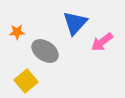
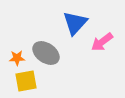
orange star: moved 26 px down
gray ellipse: moved 1 px right, 2 px down
yellow square: rotated 30 degrees clockwise
